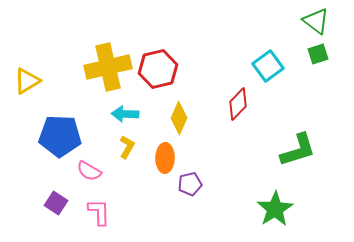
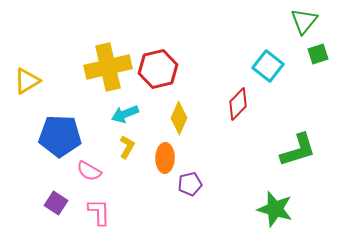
green triangle: moved 12 px left; rotated 32 degrees clockwise
cyan square: rotated 16 degrees counterclockwise
cyan arrow: rotated 24 degrees counterclockwise
green star: rotated 24 degrees counterclockwise
